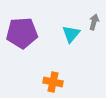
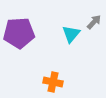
gray arrow: rotated 28 degrees clockwise
purple pentagon: moved 3 px left
